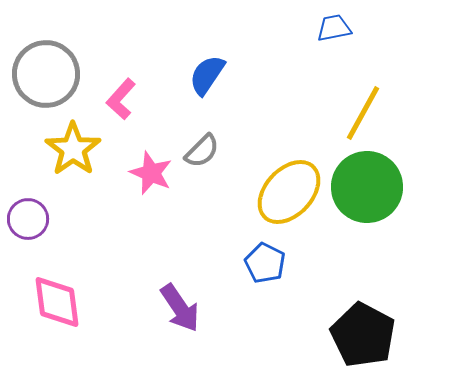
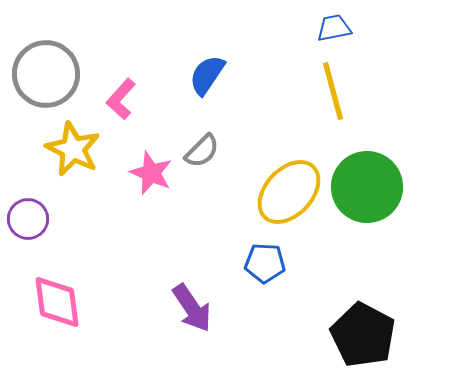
yellow line: moved 30 px left, 22 px up; rotated 44 degrees counterclockwise
yellow star: rotated 10 degrees counterclockwise
blue pentagon: rotated 24 degrees counterclockwise
purple arrow: moved 12 px right
